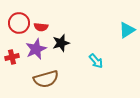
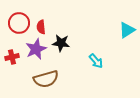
red semicircle: rotated 80 degrees clockwise
black star: rotated 24 degrees clockwise
